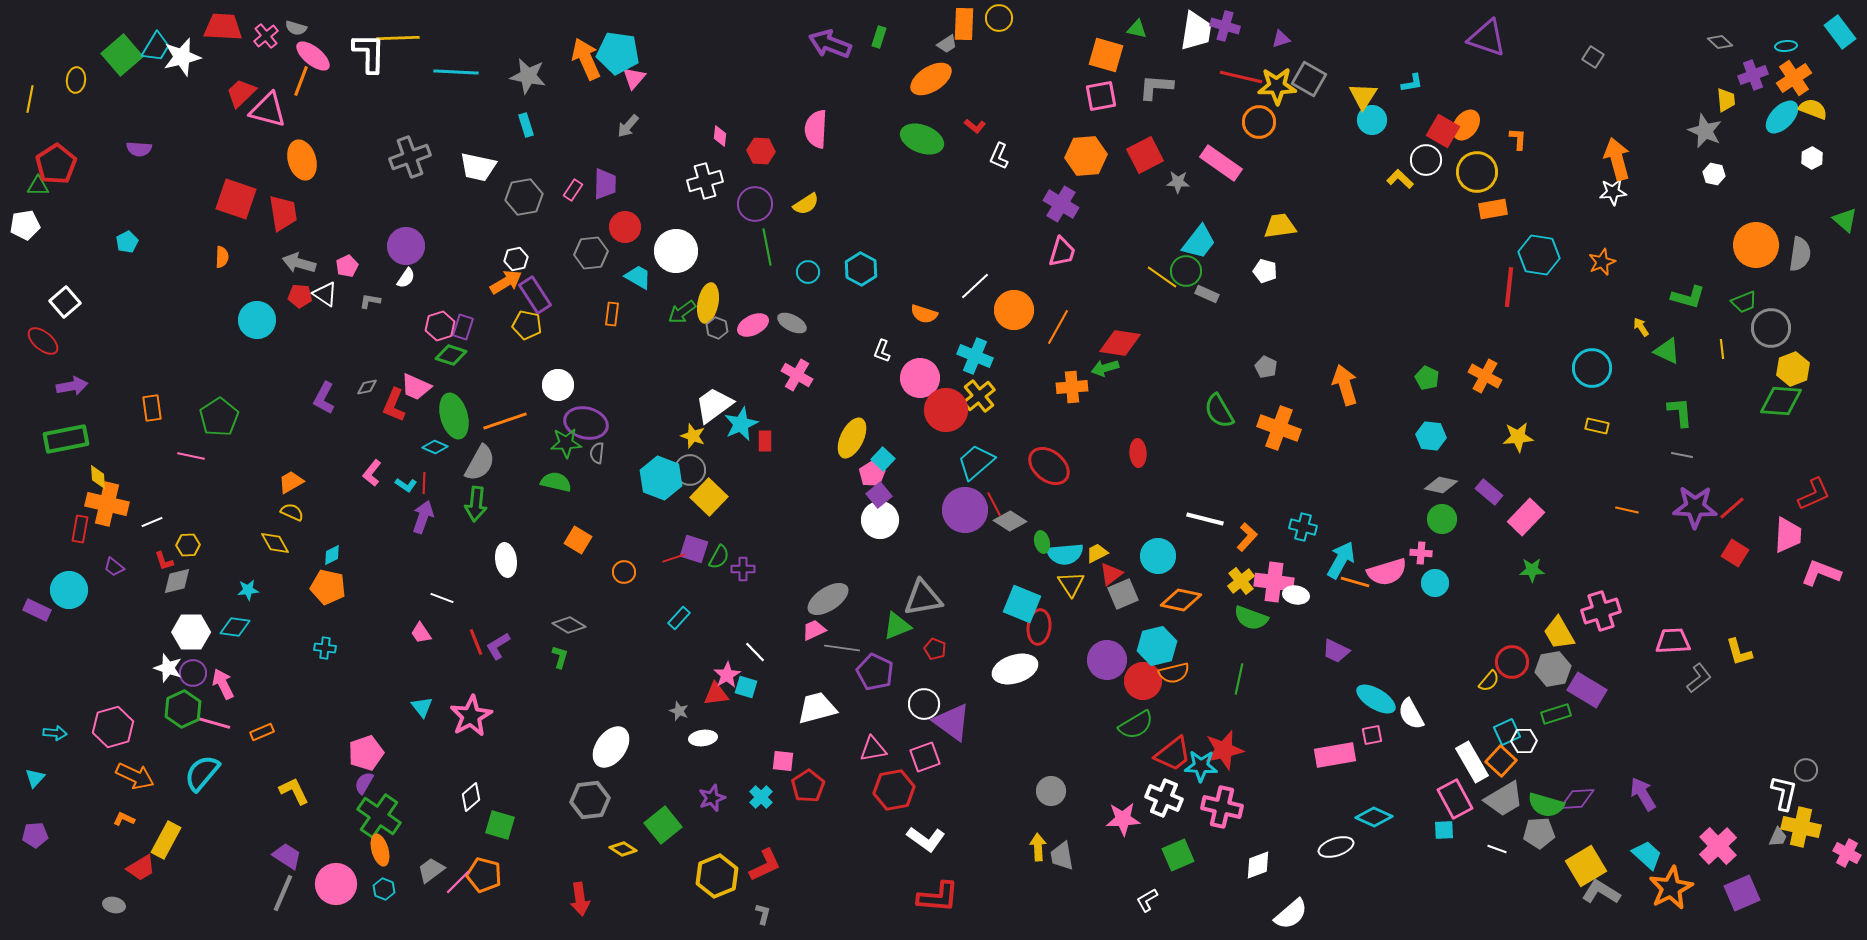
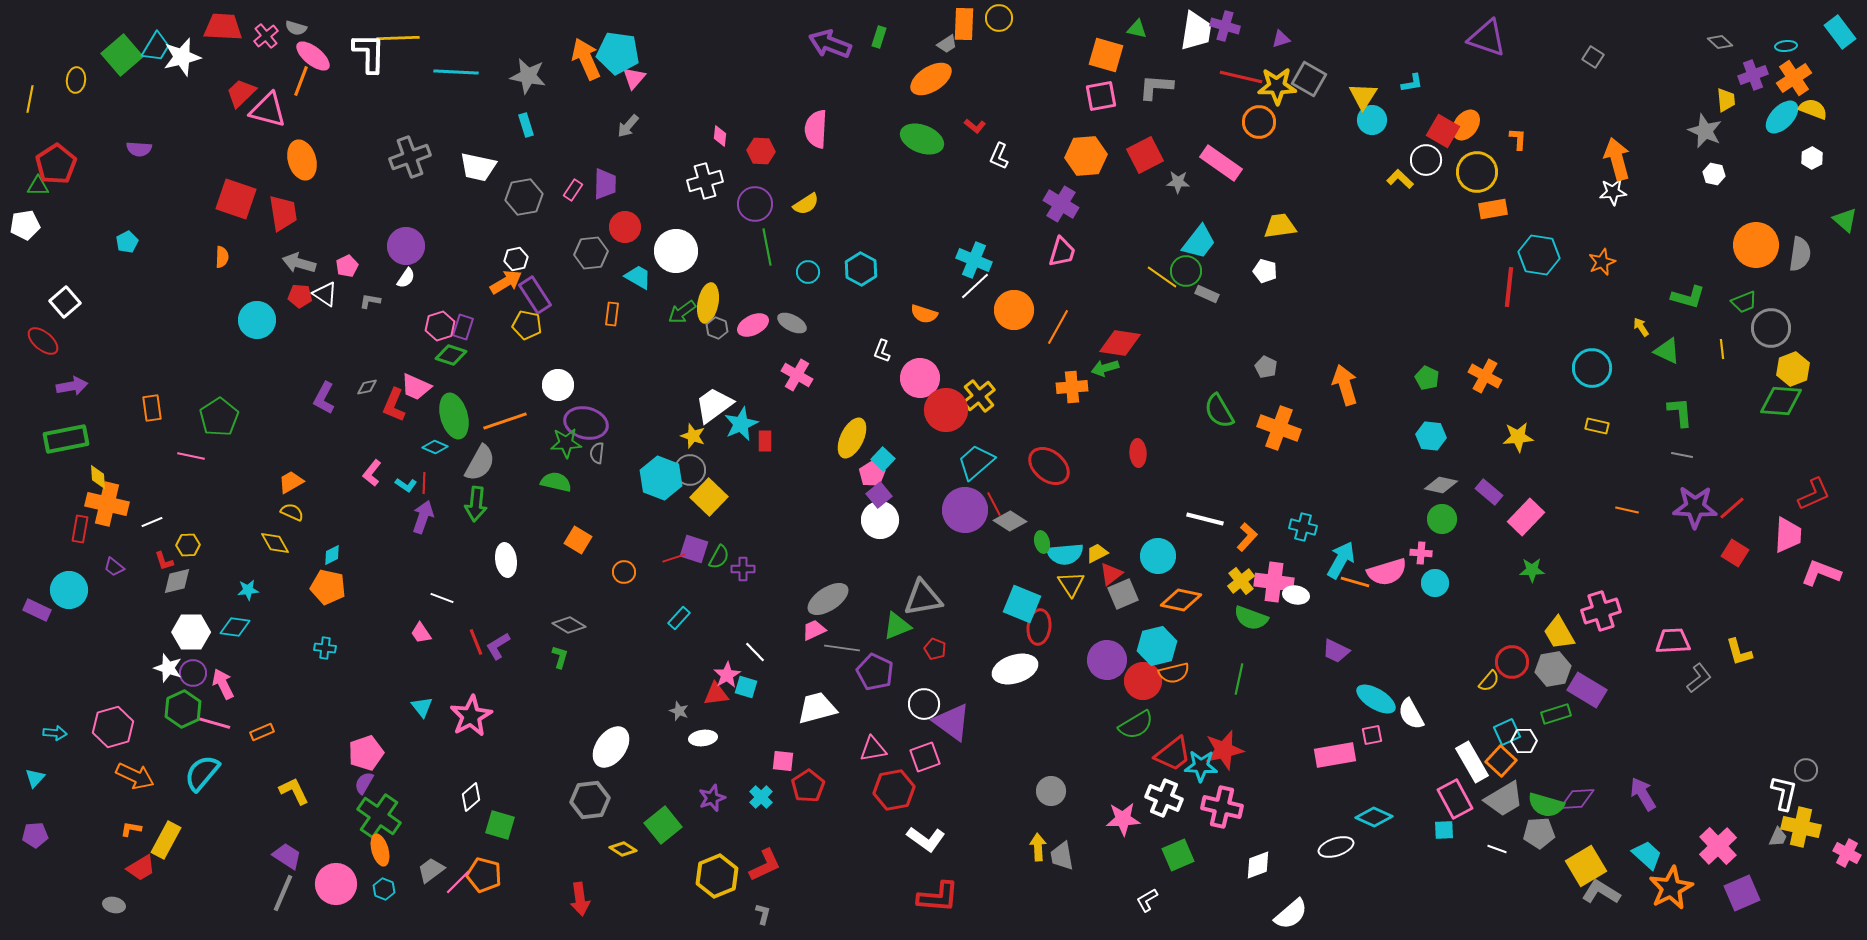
cyan cross at (975, 356): moved 1 px left, 96 px up
orange L-shape at (124, 819): moved 7 px right, 10 px down; rotated 15 degrees counterclockwise
